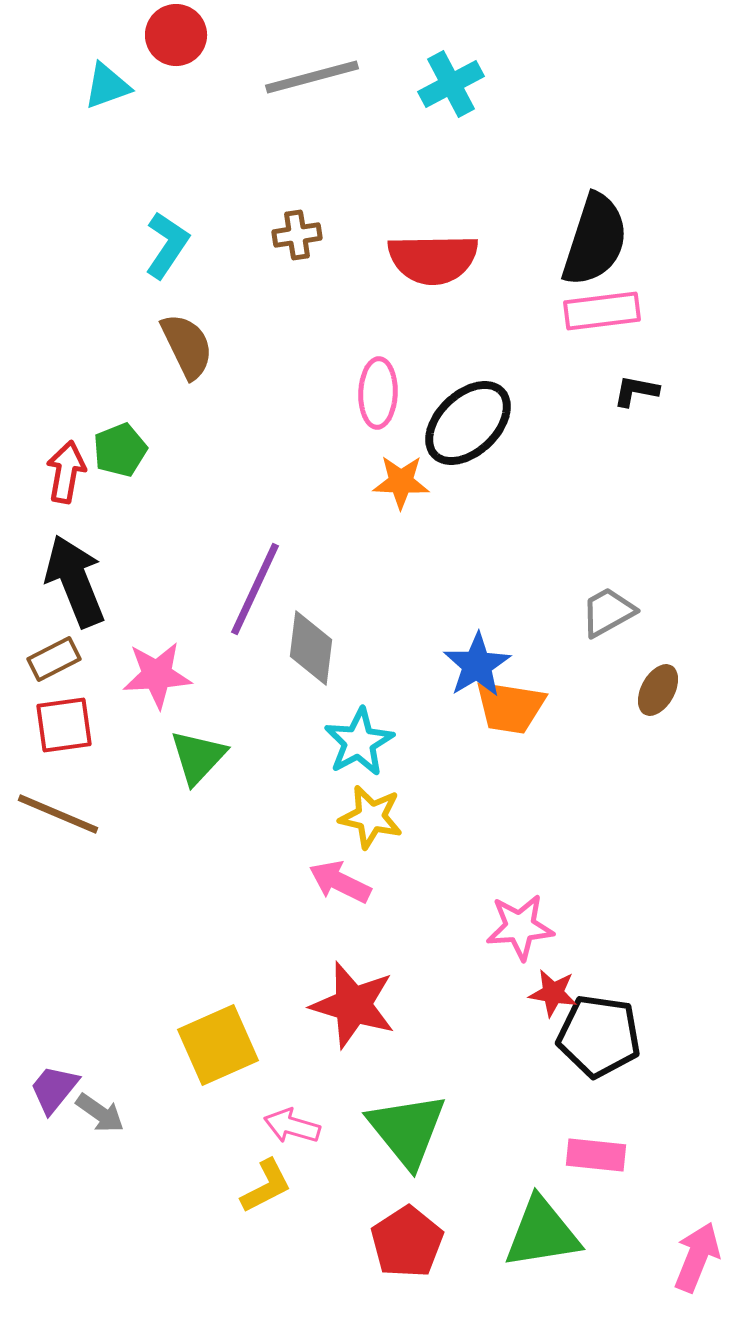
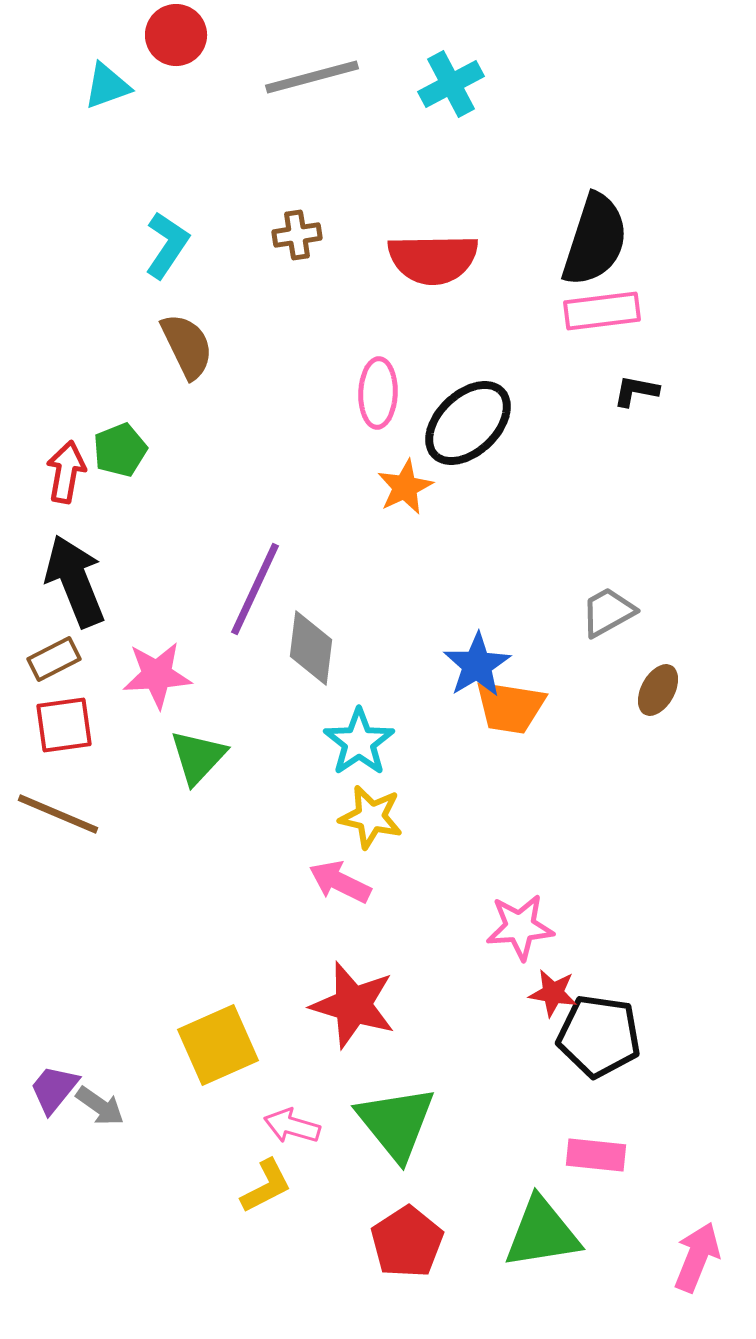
orange star at (401, 482): moved 4 px right, 5 px down; rotated 28 degrees counterclockwise
cyan star at (359, 742): rotated 6 degrees counterclockwise
gray arrow at (100, 1113): moved 7 px up
green triangle at (407, 1130): moved 11 px left, 7 px up
